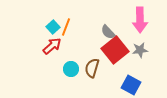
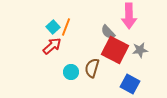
pink arrow: moved 11 px left, 4 px up
red square: rotated 24 degrees counterclockwise
cyan circle: moved 3 px down
blue square: moved 1 px left, 1 px up
